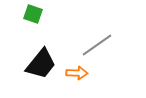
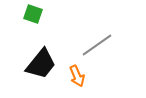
orange arrow: moved 3 px down; rotated 65 degrees clockwise
